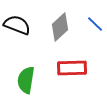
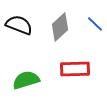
black semicircle: moved 2 px right
red rectangle: moved 3 px right, 1 px down
green semicircle: rotated 64 degrees clockwise
